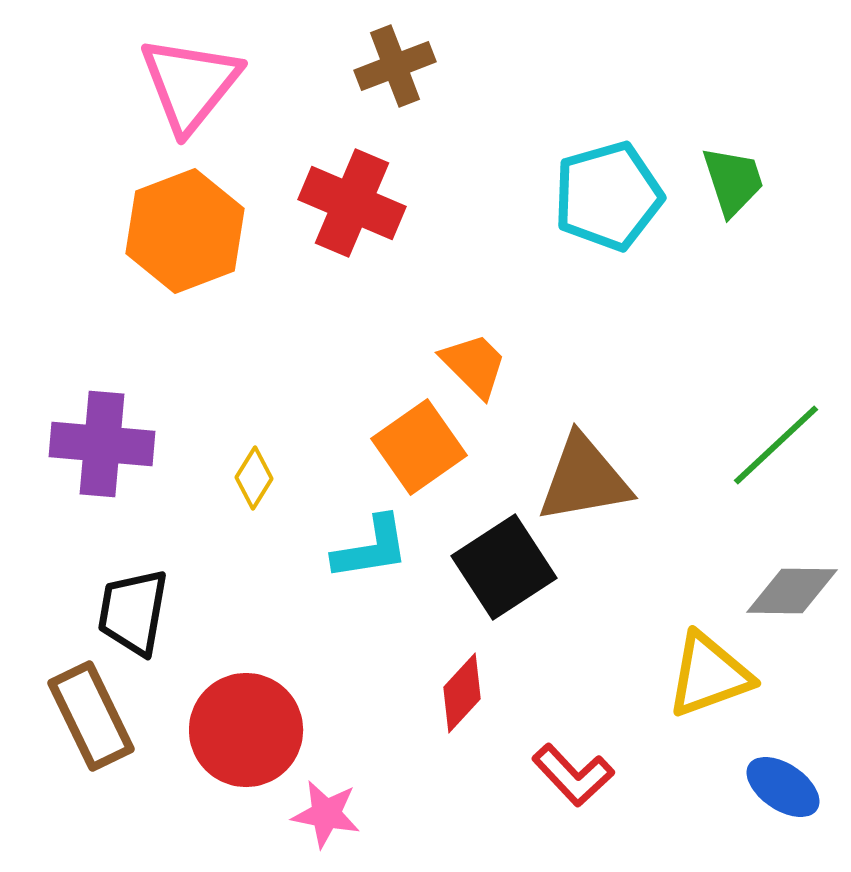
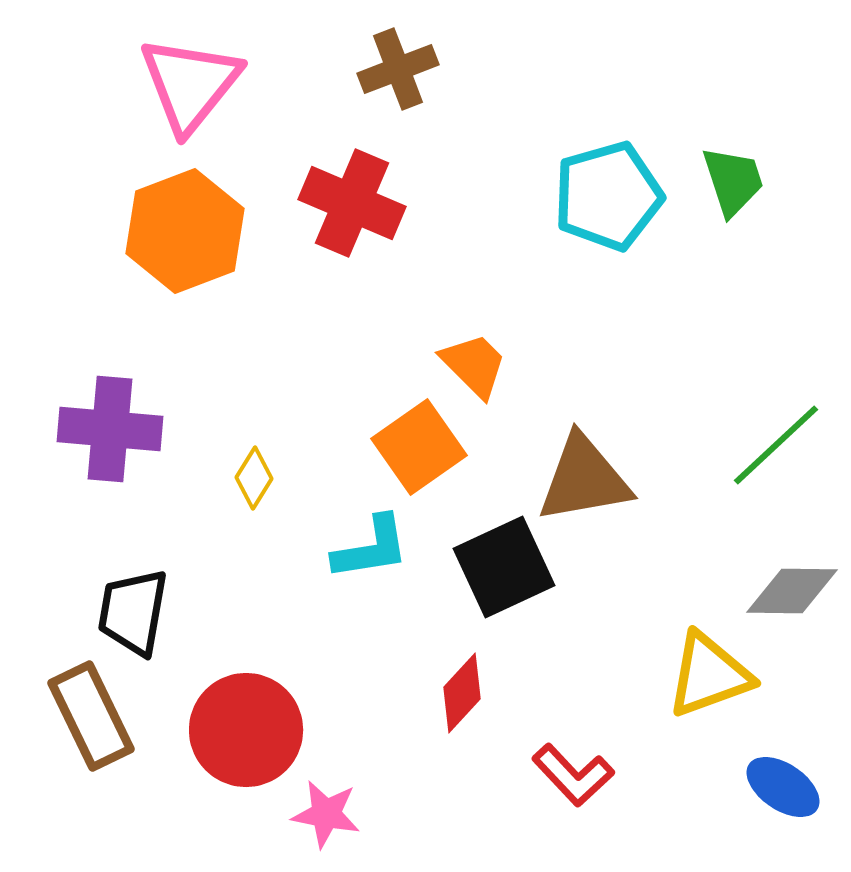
brown cross: moved 3 px right, 3 px down
purple cross: moved 8 px right, 15 px up
black square: rotated 8 degrees clockwise
